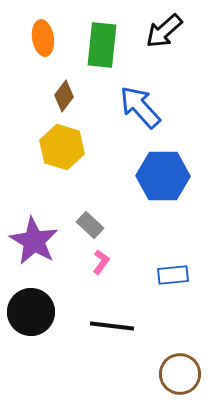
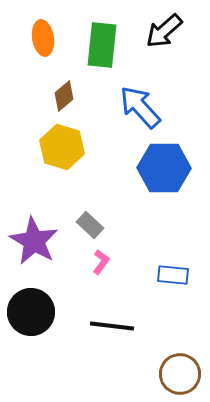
brown diamond: rotated 12 degrees clockwise
blue hexagon: moved 1 px right, 8 px up
blue rectangle: rotated 12 degrees clockwise
